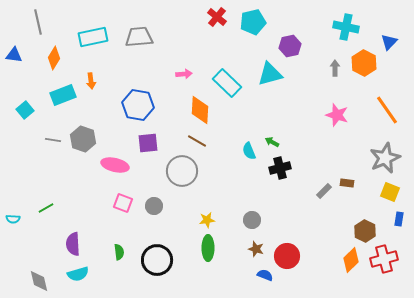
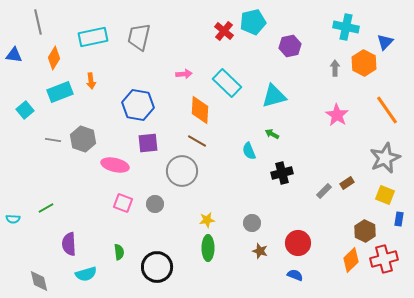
red cross at (217, 17): moved 7 px right, 14 px down
gray trapezoid at (139, 37): rotated 72 degrees counterclockwise
blue triangle at (389, 42): moved 4 px left
cyan triangle at (270, 74): moved 4 px right, 22 px down
cyan rectangle at (63, 95): moved 3 px left, 3 px up
pink star at (337, 115): rotated 15 degrees clockwise
green arrow at (272, 142): moved 8 px up
black cross at (280, 168): moved 2 px right, 5 px down
brown rectangle at (347, 183): rotated 40 degrees counterclockwise
yellow square at (390, 192): moved 5 px left, 3 px down
gray circle at (154, 206): moved 1 px right, 2 px up
gray circle at (252, 220): moved 3 px down
purple semicircle at (73, 244): moved 4 px left
brown star at (256, 249): moved 4 px right, 2 px down
red circle at (287, 256): moved 11 px right, 13 px up
black circle at (157, 260): moved 7 px down
cyan semicircle at (78, 274): moved 8 px right
blue semicircle at (265, 275): moved 30 px right
